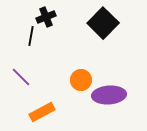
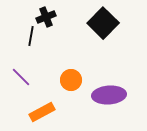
orange circle: moved 10 px left
